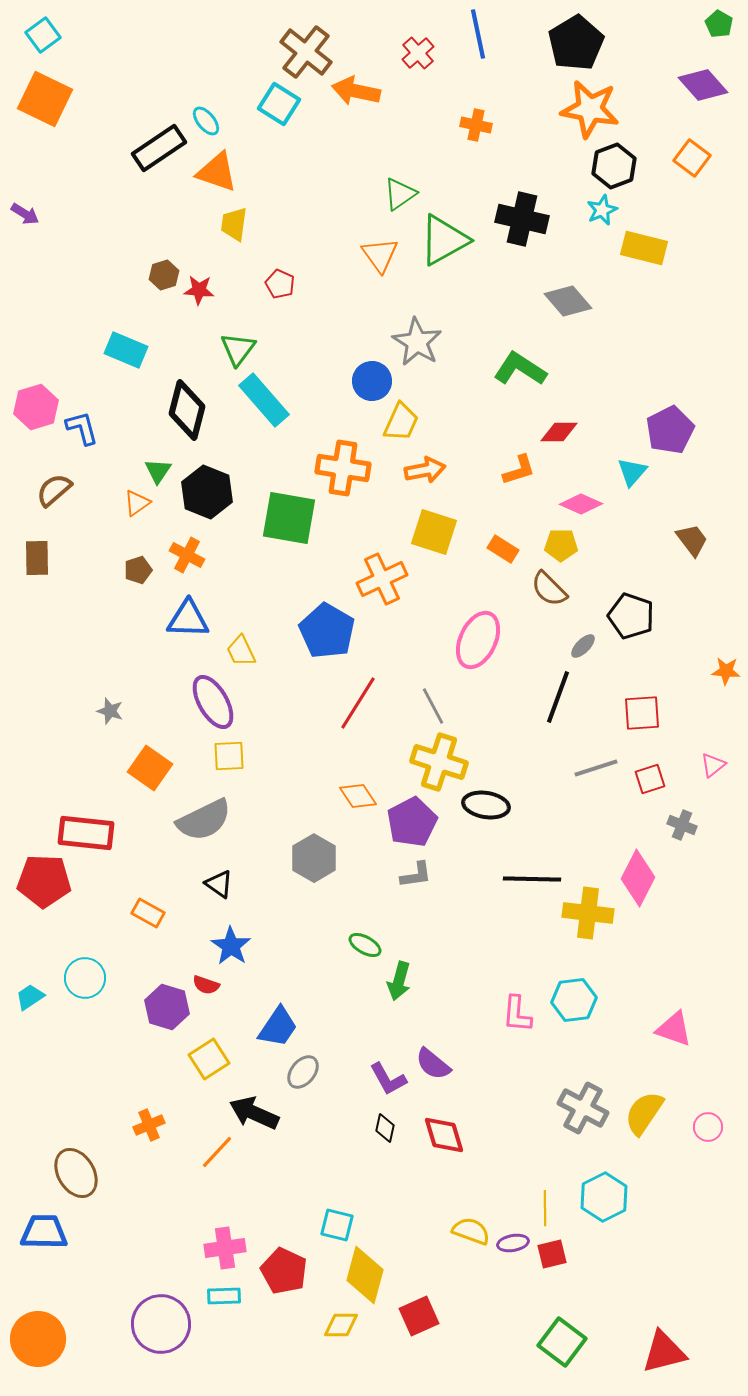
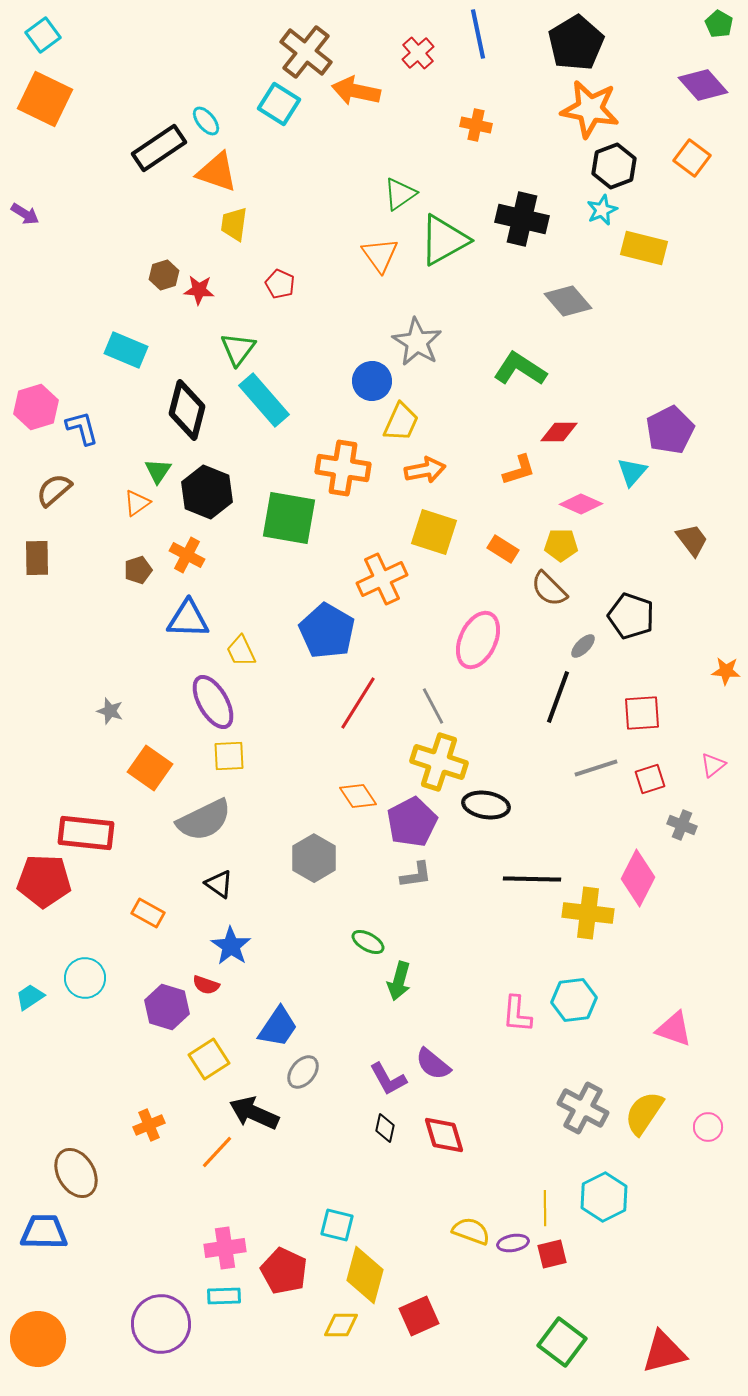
green ellipse at (365, 945): moved 3 px right, 3 px up
